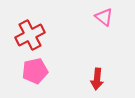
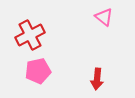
pink pentagon: moved 3 px right
